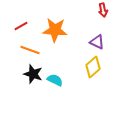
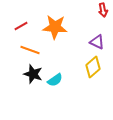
orange star: moved 3 px up
cyan semicircle: rotated 119 degrees clockwise
